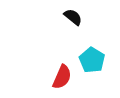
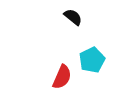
cyan pentagon: rotated 15 degrees clockwise
